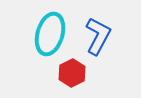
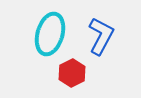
blue L-shape: moved 3 px right
